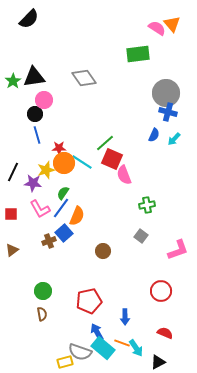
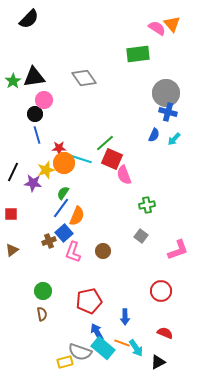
cyan line at (82, 162): moved 1 px left, 3 px up; rotated 15 degrees counterclockwise
pink L-shape at (40, 209): moved 33 px right, 43 px down; rotated 50 degrees clockwise
